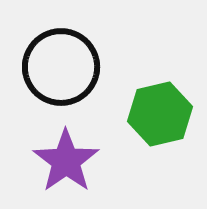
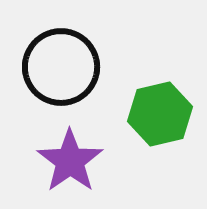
purple star: moved 4 px right
